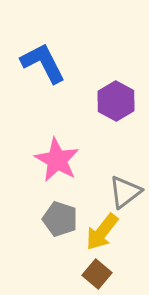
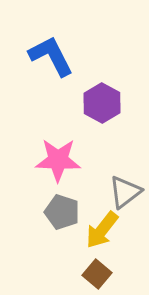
blue L-shape: moved 8 px right, 7 px up
purple hexagon: moved 14 px left, 2 px down
pink star: moved 1 px right; rotated 27 degrees counterclockwise
gray pentagon: moved 2 px right, 7 px up
yellow arrow: moved 2 px up
